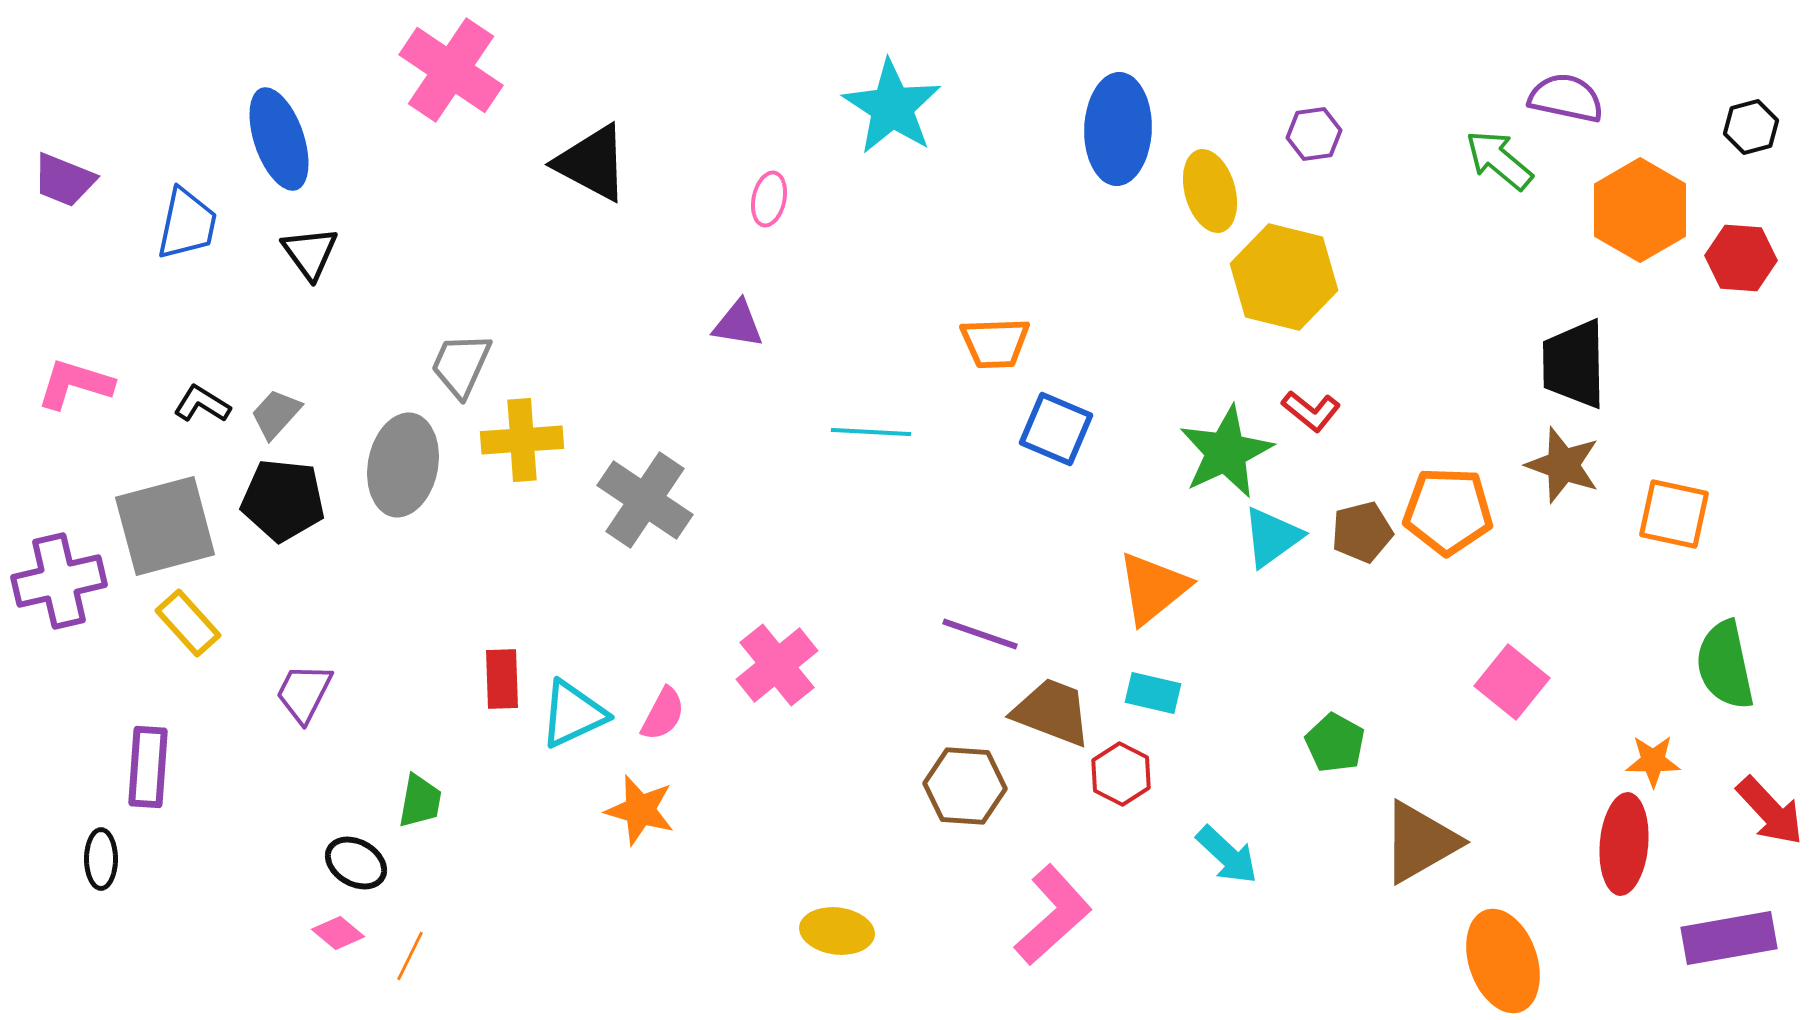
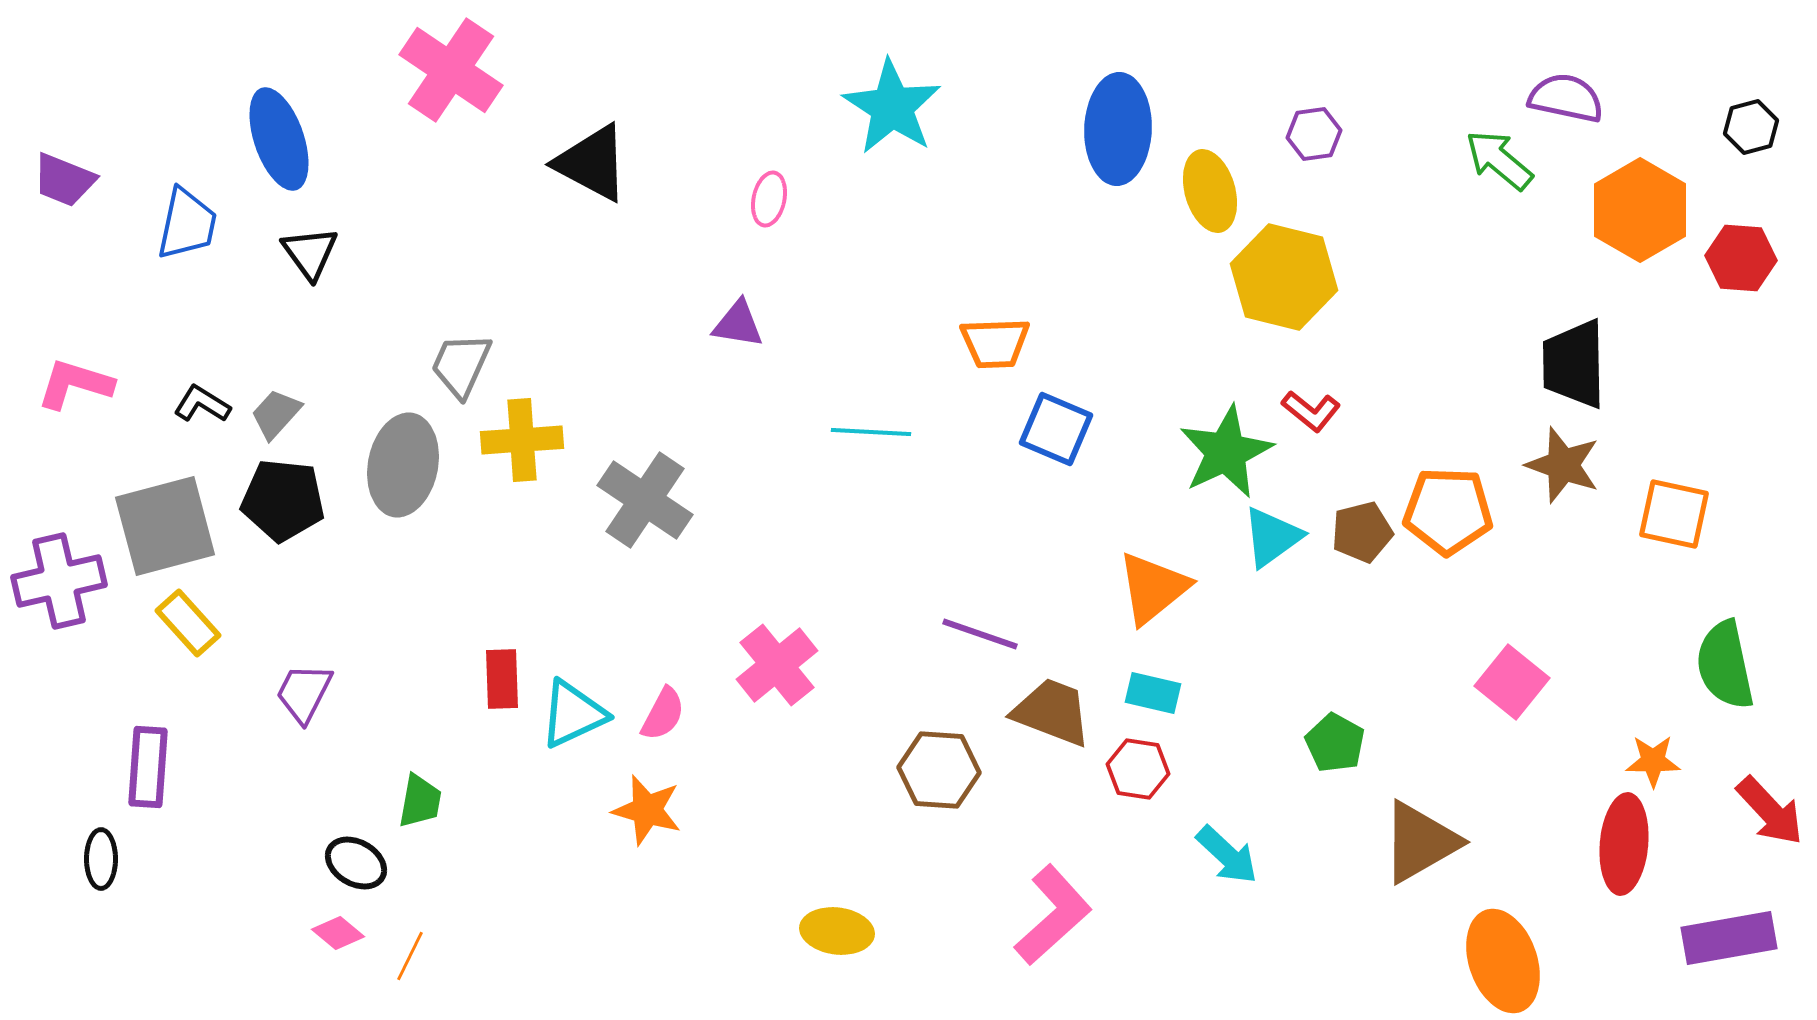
red hexagon at (1121, 774): moved 17 px right, 5 px up; rotated 18 degrees counterclockwise
brown hexagon at (965, 786): moved 26 px left, 16 px up
orange star at (640, 810): moved 7 px right
